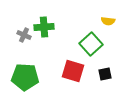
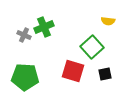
green cross: rotated 18 degrees counterclockwise
green square: moved 1 px right, 3 px down
